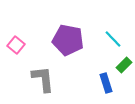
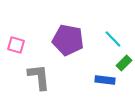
pink square: rotated 24 degrees counterclockwise
green rectangle: moved 2 px up
gray L-shape: moved 4 px left, 2 px up
blue rectangle: moved 1 px left, 3 px up; rotated 66 degrees counterclockwise
